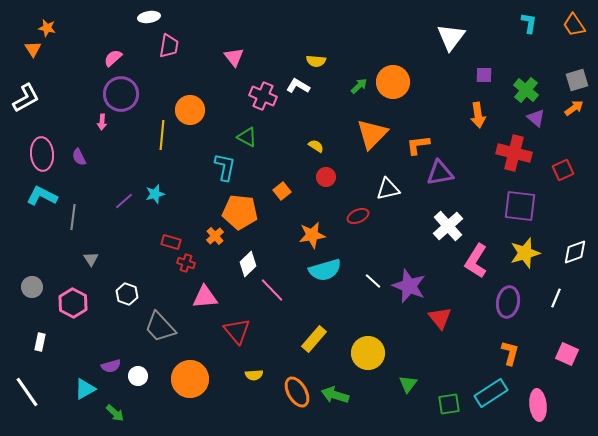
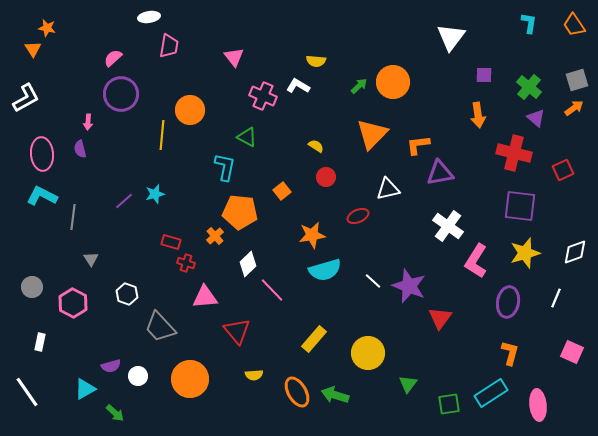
green cross at (526, 90): moved 3 px right, 3 px up
pink arrow at (102, 122): moved 14 px left
purple semicircle at (79, 157): moved 1 px right, 8 px up; rotated 12 degrees clockwise
white cross at (448, 226): rotated 12 degrees counterclockwise
red triangle at (440, 318): rotated 15 degrees clockwise
pink square at (567, 354): moved 5 px right, 2 px up
